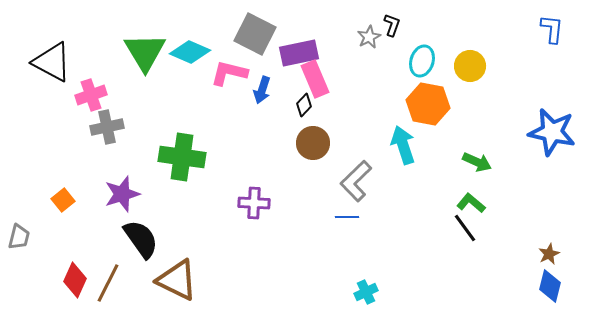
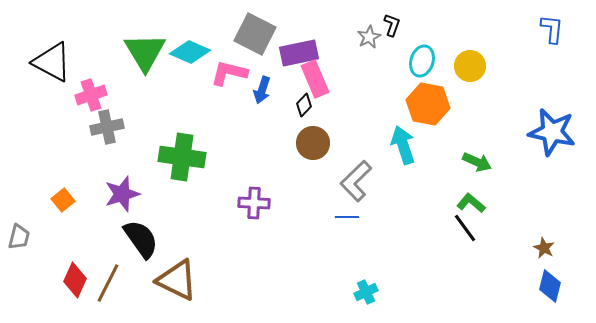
brown star: moved 5 px left, 6 px up; rotated 20 degrees counterclockwise
